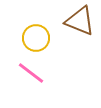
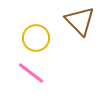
brown triangle: rotated 24 degrees clockwise
